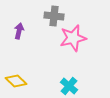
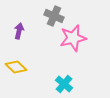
gray cross: rotated 18 degrees clockwise
yellow diamond: moved 14 px up
cyan cross: moved 5 px left, 2 px up
